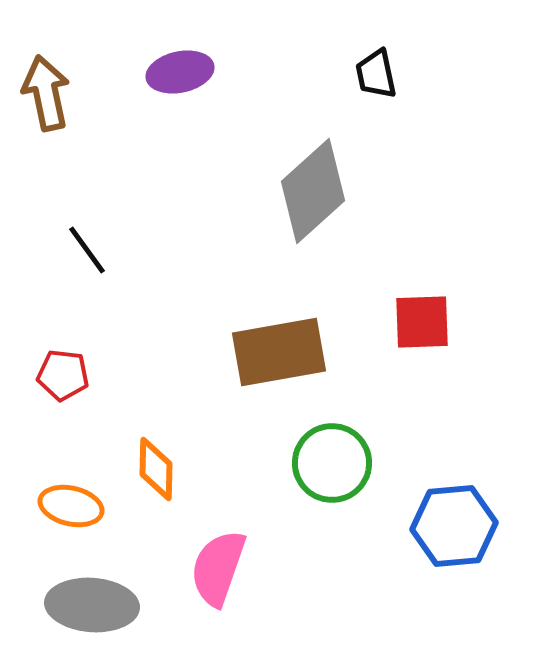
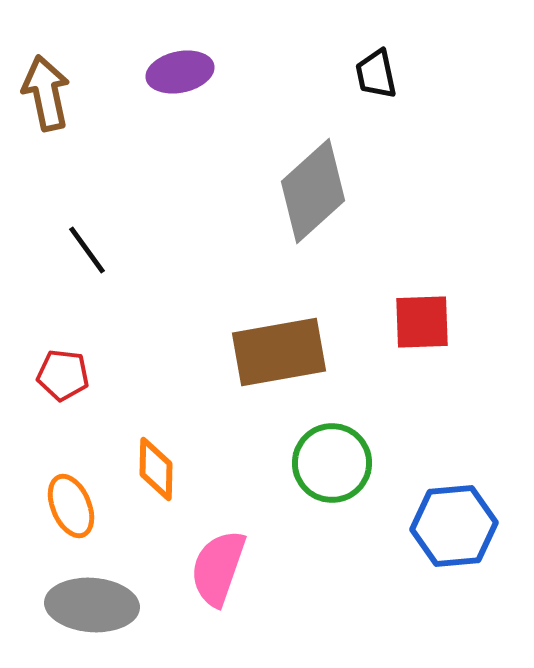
orange ellipse: rotated 54 degrees clockwise
